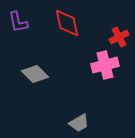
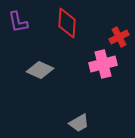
red diamond: rotated 16 degrees clockwise
pink cross: moved 2 px left, 1 px up
gray diamond: moved 5 px right, 4 px up; rotated 20 degrees counterclockwise
